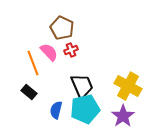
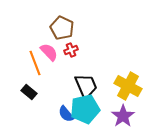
orange line: moved 2 px right
black trapezoid: moved 4 px right
blue semicircle: moved 10 px right, 4 px down; rotated 54 degrees counterclockwise
